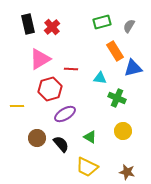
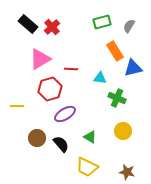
black rectangle: rotated 36 degrees counterclockwise
